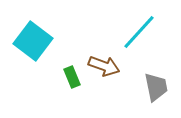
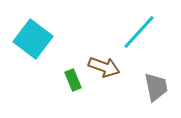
cyan square: moved 2 px up
brown arrow: moved 1 px down
green rectangle: moved 1 px right, 3 px down
